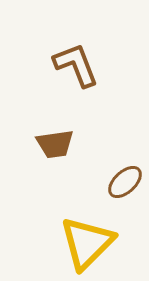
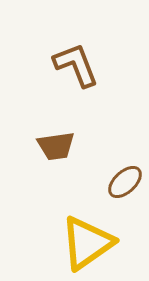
brown trapezoid: moved 1 px right, 2 px down
yellow triangle: rotated 10 degrees clockwise
